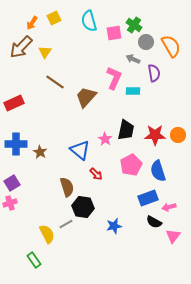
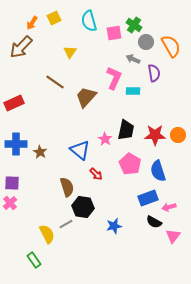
yellow triangle: moved 25 px right
pink pentagon: moved 1 px left, 1 px up; rotated 15 degrees counterclockwise
purple square: rotated 35 degrees clockwise
pink cross: rotated 24 degrees counterclockwise
